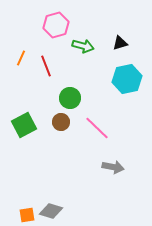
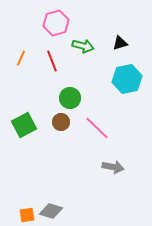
pink hexagon: moved 2 px up
red line: moved 6 px right, 5 px up
